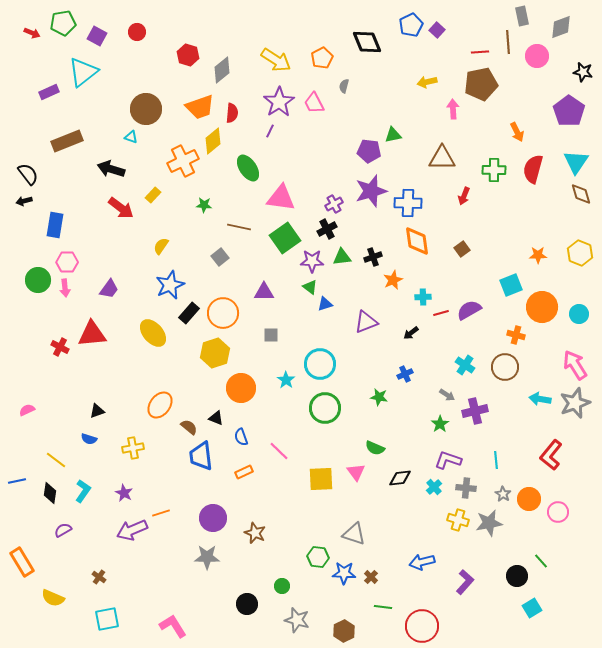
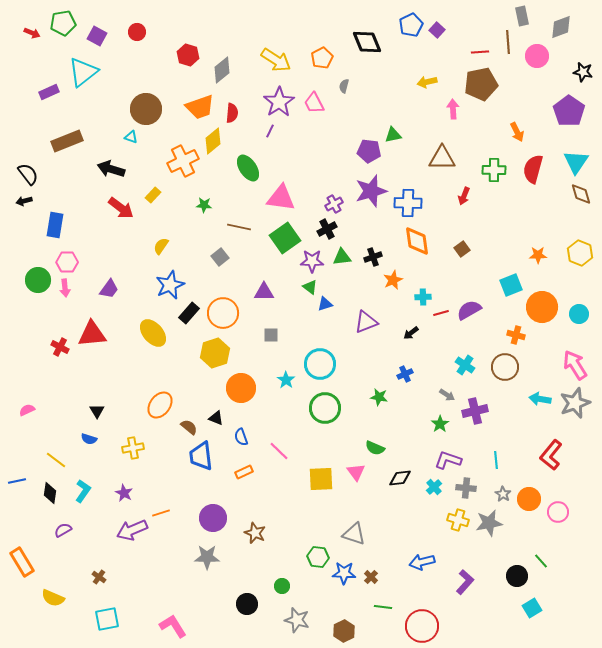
black triangle at (97, 411): rotated 42 degrees counterclockwise
